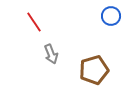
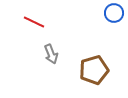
blue circle: moved 3 px right, 3 px up
red line: rotated 30 degrees counterclockwise
